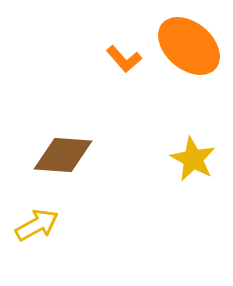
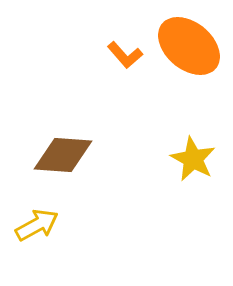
orange L-shape: moved 1 px right, 4 px up
